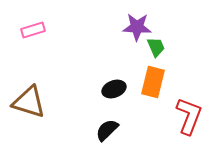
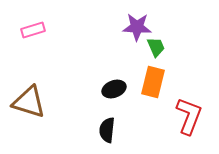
black semicircle: rotated 40 degrees counterclockwise
